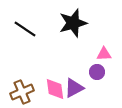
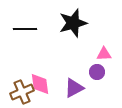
black line: rotated 35 degrees counterclockwise
pink diamond: moved 15 px left, 5 px up
